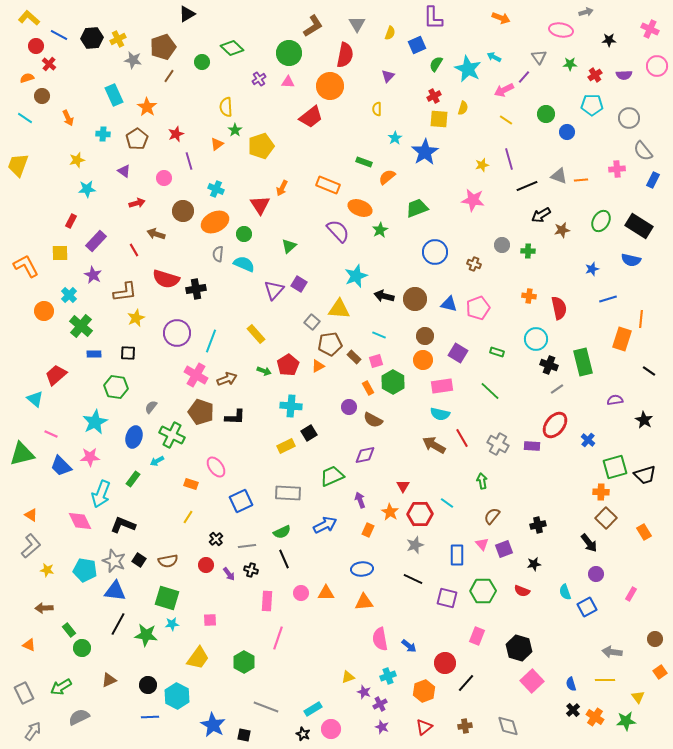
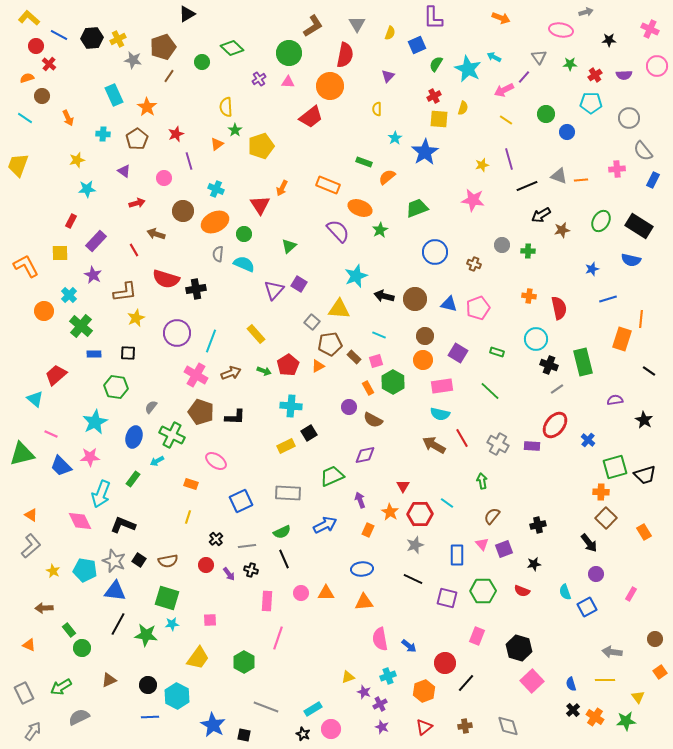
cyan pentagon at (592, 105): moved 1 px left, 2 px up
brown arrow at (227, 379): moved 4 px right, 6 px up
pink ellipse at (216, 467): moved 6 px up; rotated 20 degrees counterclockwise
yellow line at (188, 517): rotated 16 degrees counterclockwise
yellow star at (47, 570): moved 6 px right, 1 px down; rotated 16 degrees clockwise
